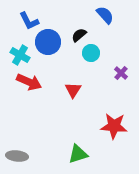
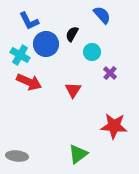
blue semicircle: moved 3 px left
black semicircle: moved 7 px left, 1 px up; rotated 21 degrees counterclockwise
blue circle: moved 2 px left, 2 px down
cyan circle: moved 1 px right, 1 px up
purple cross: moved 11 px left
green triangle: rotated 20 degrees counterclockwise
